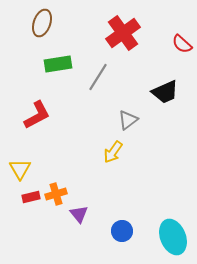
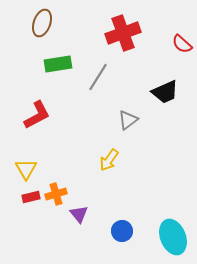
red cross: rotated 16 degrees clockwise
yellow arrow: moved 4 px left, 8 px down
yellow triangle: moved 6 px right
